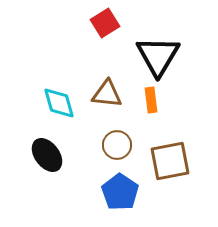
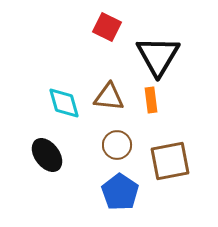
red square: moved 2 px right, 4 px down; rotated 32 degrees counterclockwise
brown triangle: moved 2 px right, 3 px down
cyan diamond: moved 5 px right
